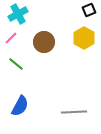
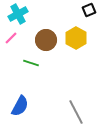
yellow hexagon: moved 8 px left
brown circle: moved 2 px right, 2 px up
green line: moved 15 px right, 1 px up; rotated 21 degrees counterclockwise
gray line: moved 2 px right; rotated 65 degrees clockwise
